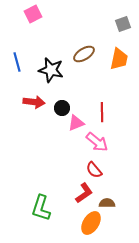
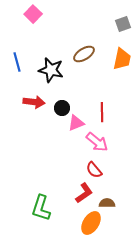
pink square: rotated 18 degrees counterclockwise
orange trapezoid: moved 3 px right
